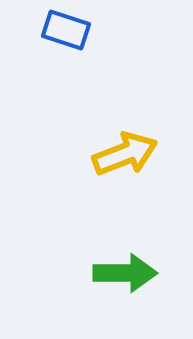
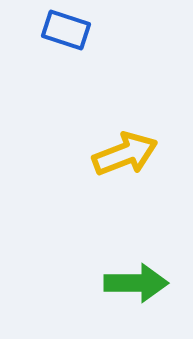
green arrow: moved 11 px right, 10 px down
